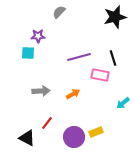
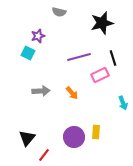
gray semicircle: rotated 120 degrees counterclockwise
black star: moved 13 px left, 6 px down
purple star: rotated 16 degrees counterclockwise
cyan square: rotated 24 degrees clockwise
pink rectangle: rotated 36 degrees counterclockwise
orange arrow: moved 1 px left, 1 px up; rotated 80 degrees clockwise
cyan arrow: rotated 72 degrees counterclockwise
red line: moved 3 px left, 32 px down
yellow rectangle: rotated 64 degrees counterclockwise
black triangle: rotated 42 degrees clockwise
